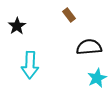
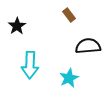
black semicircle: moved 1 px left, 1 px up
cyan star: moved 28 px left
